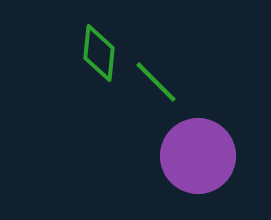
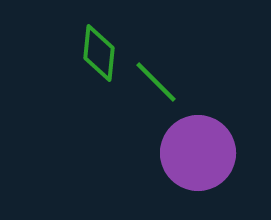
purple circle: moved 3 px up
